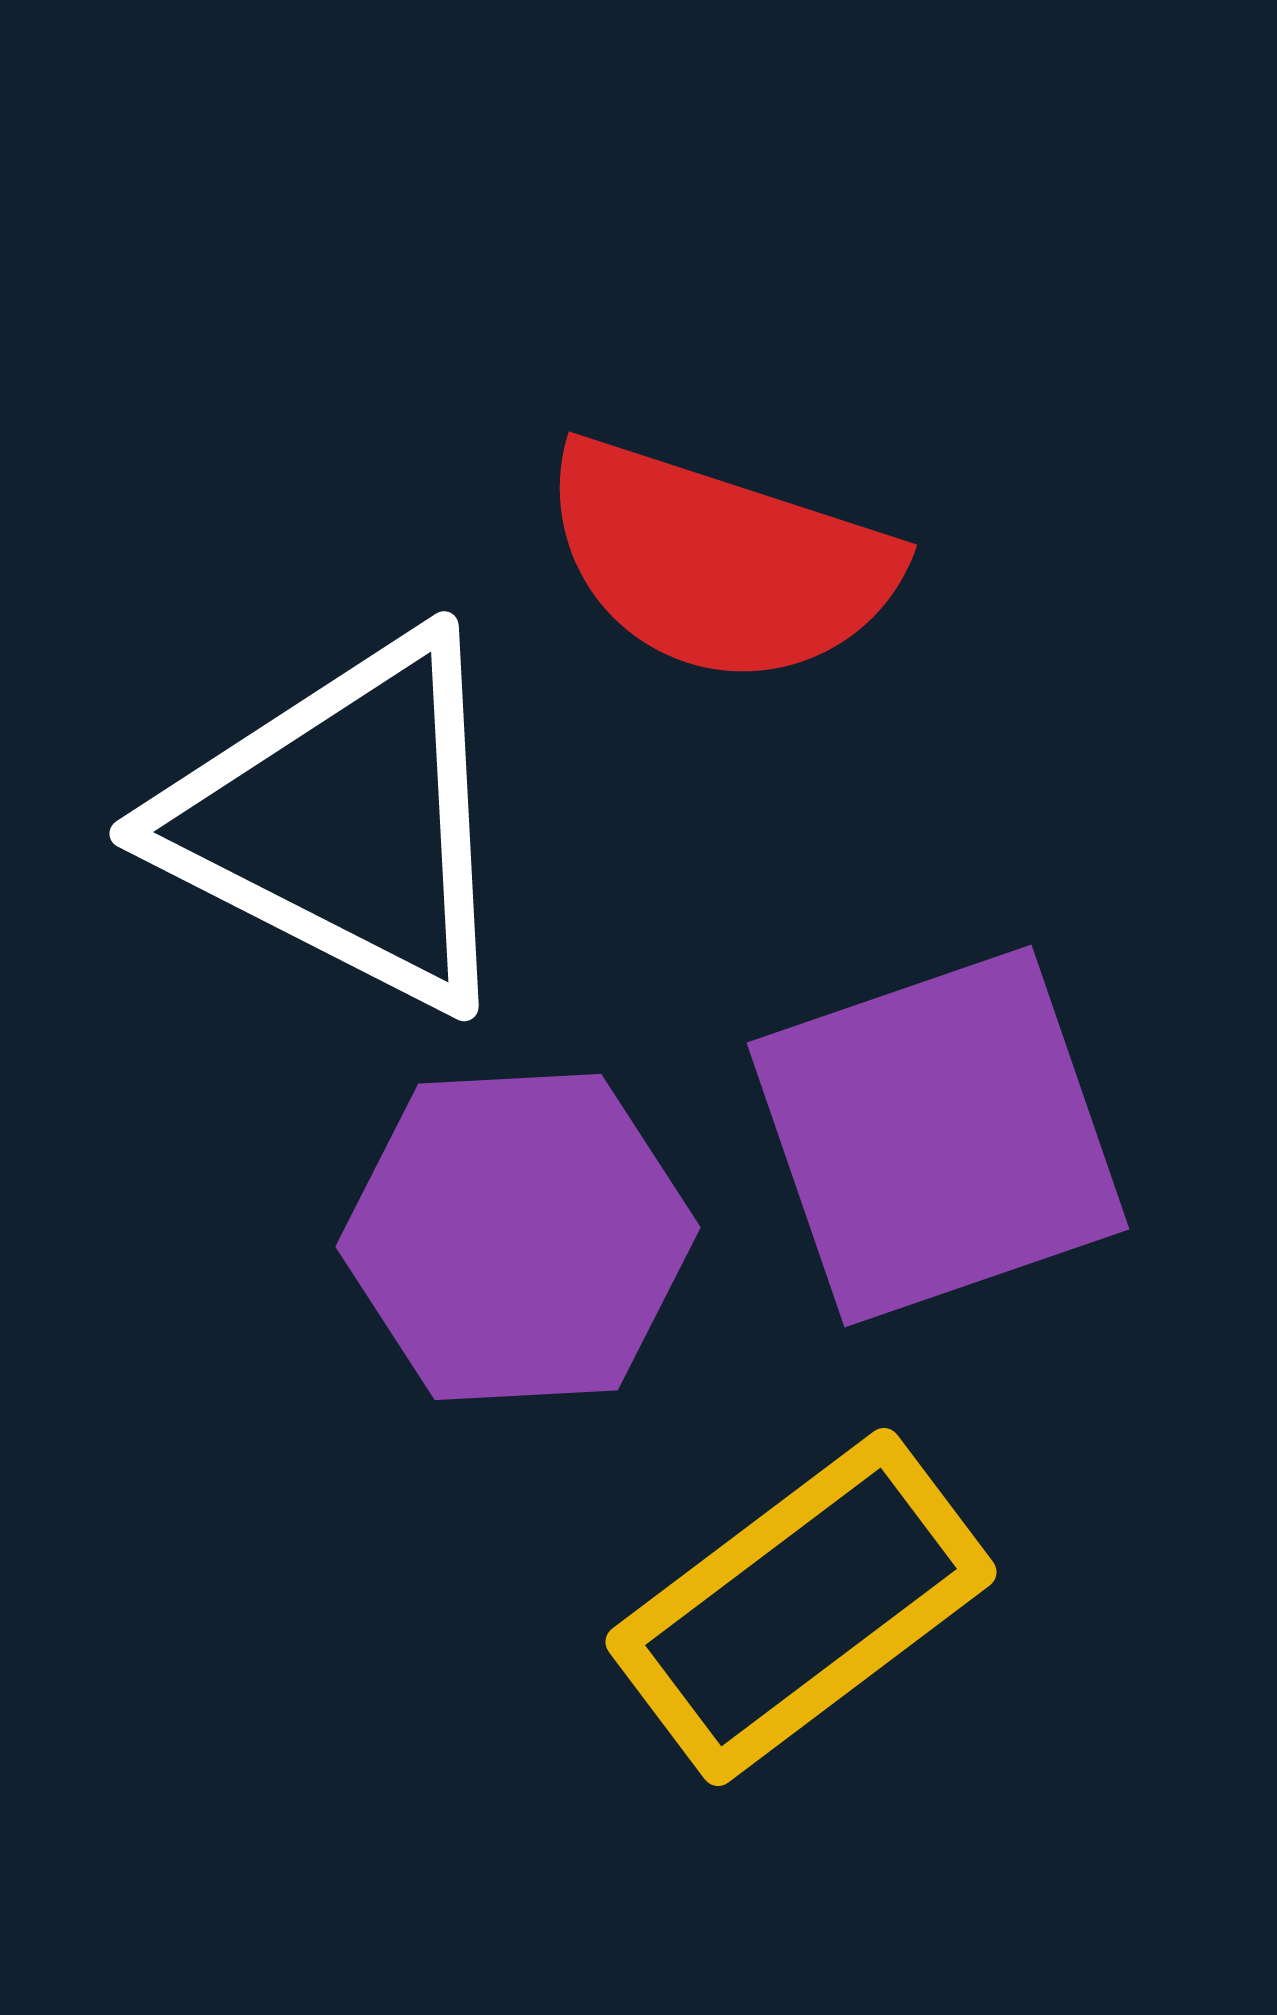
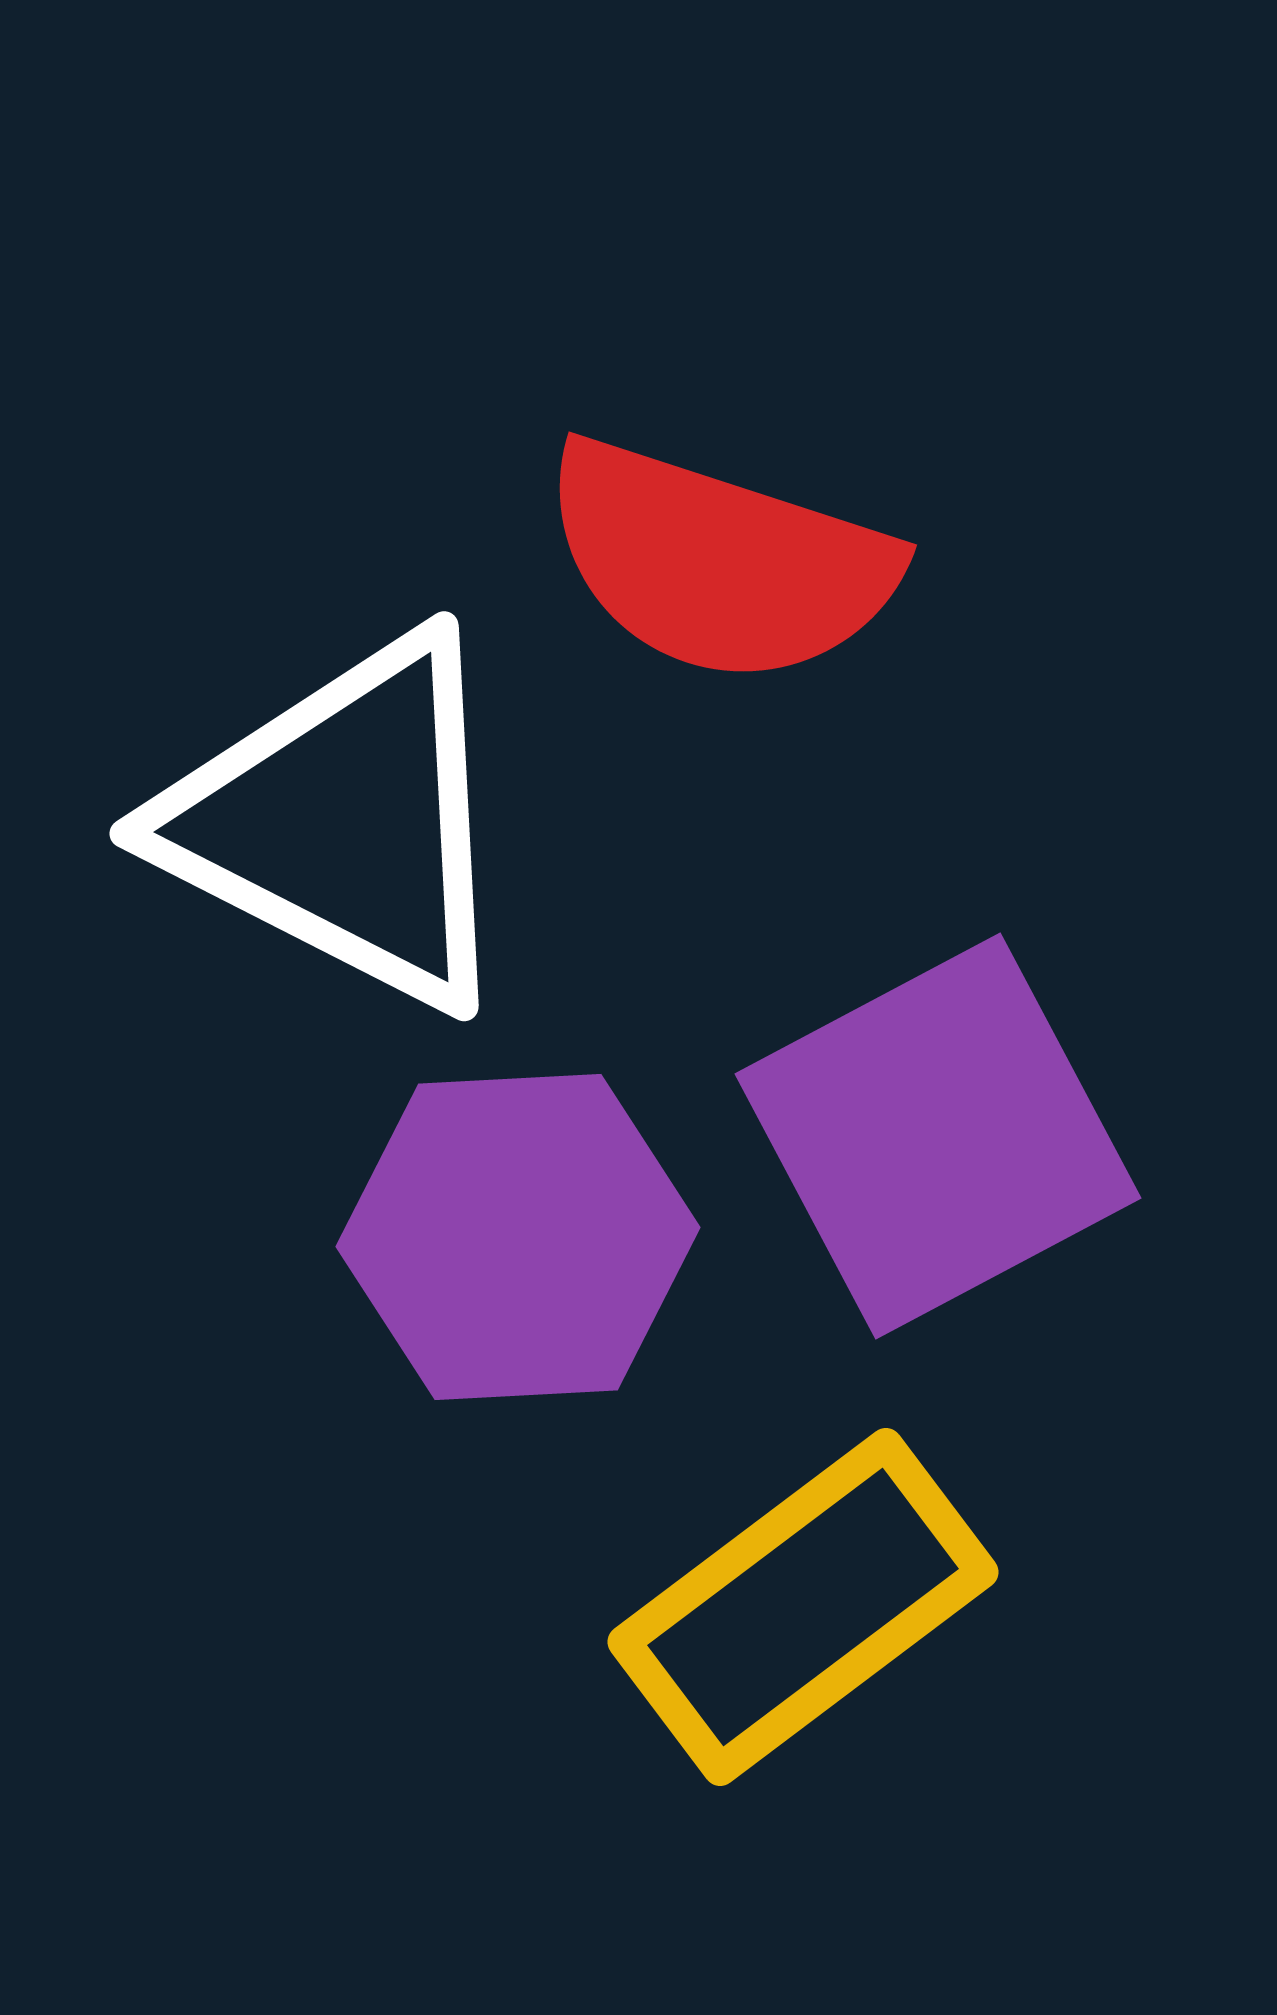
purple square: rotated 9 degrees counterclockwise
yellow rectangle: moved 2 px right
